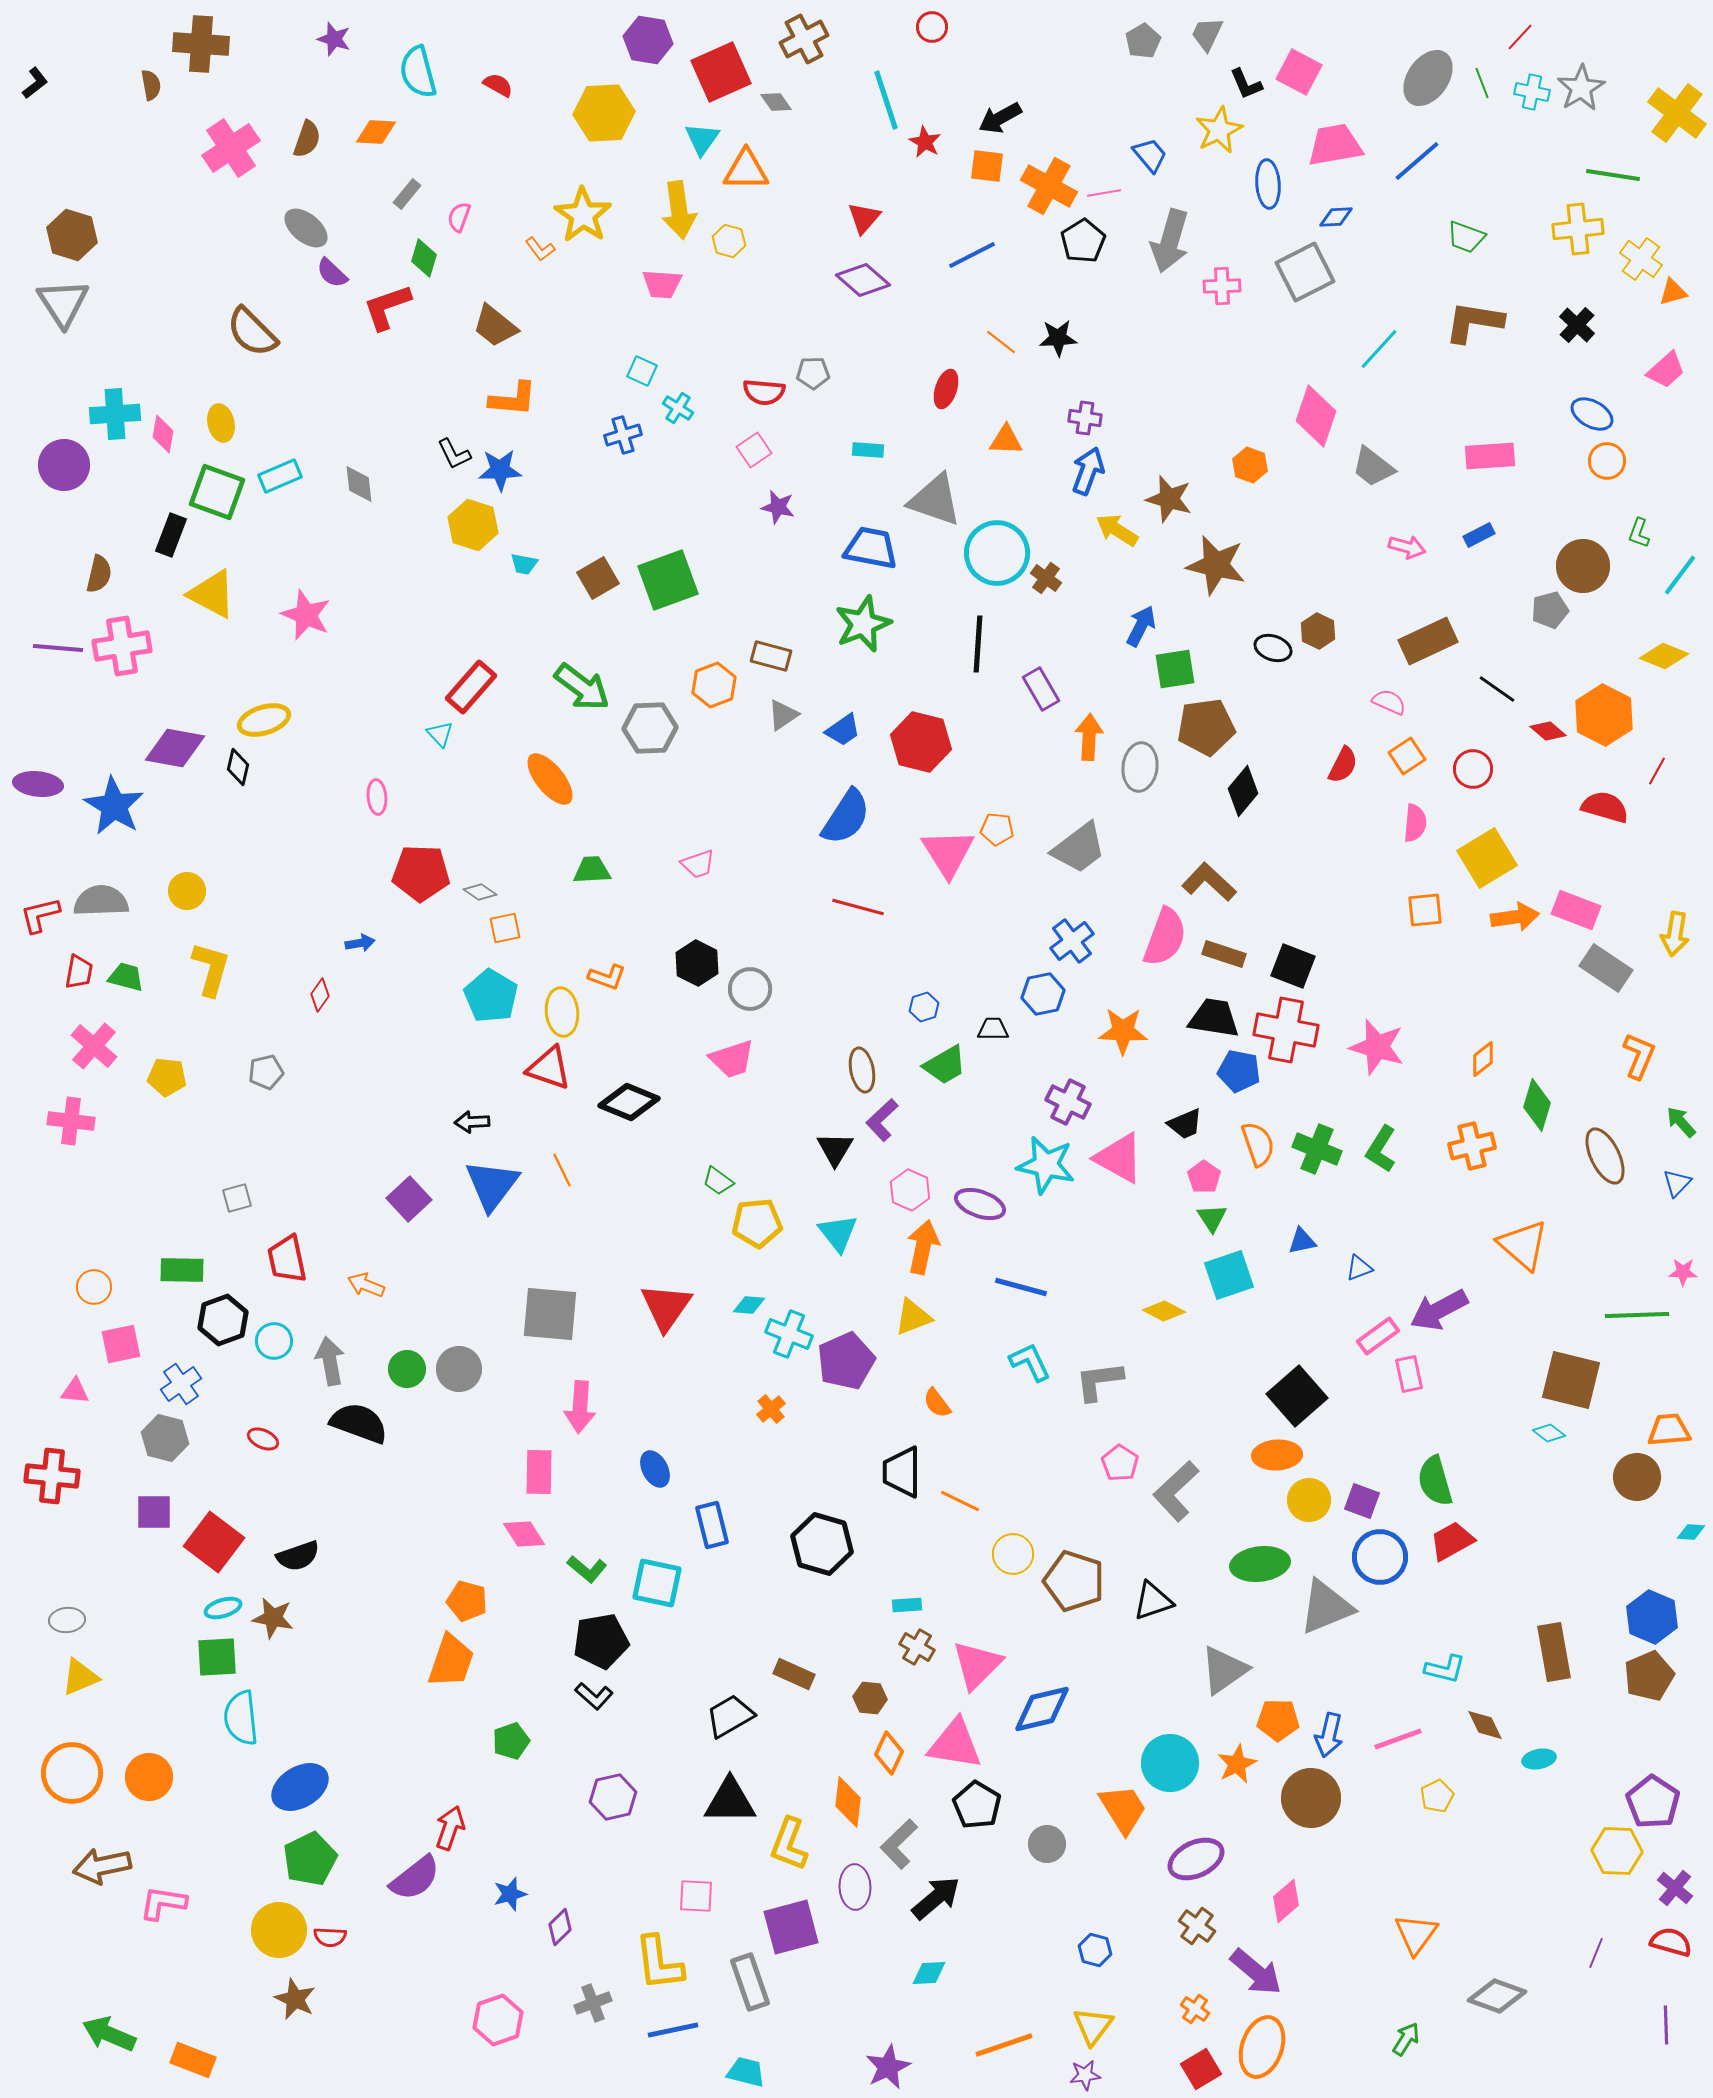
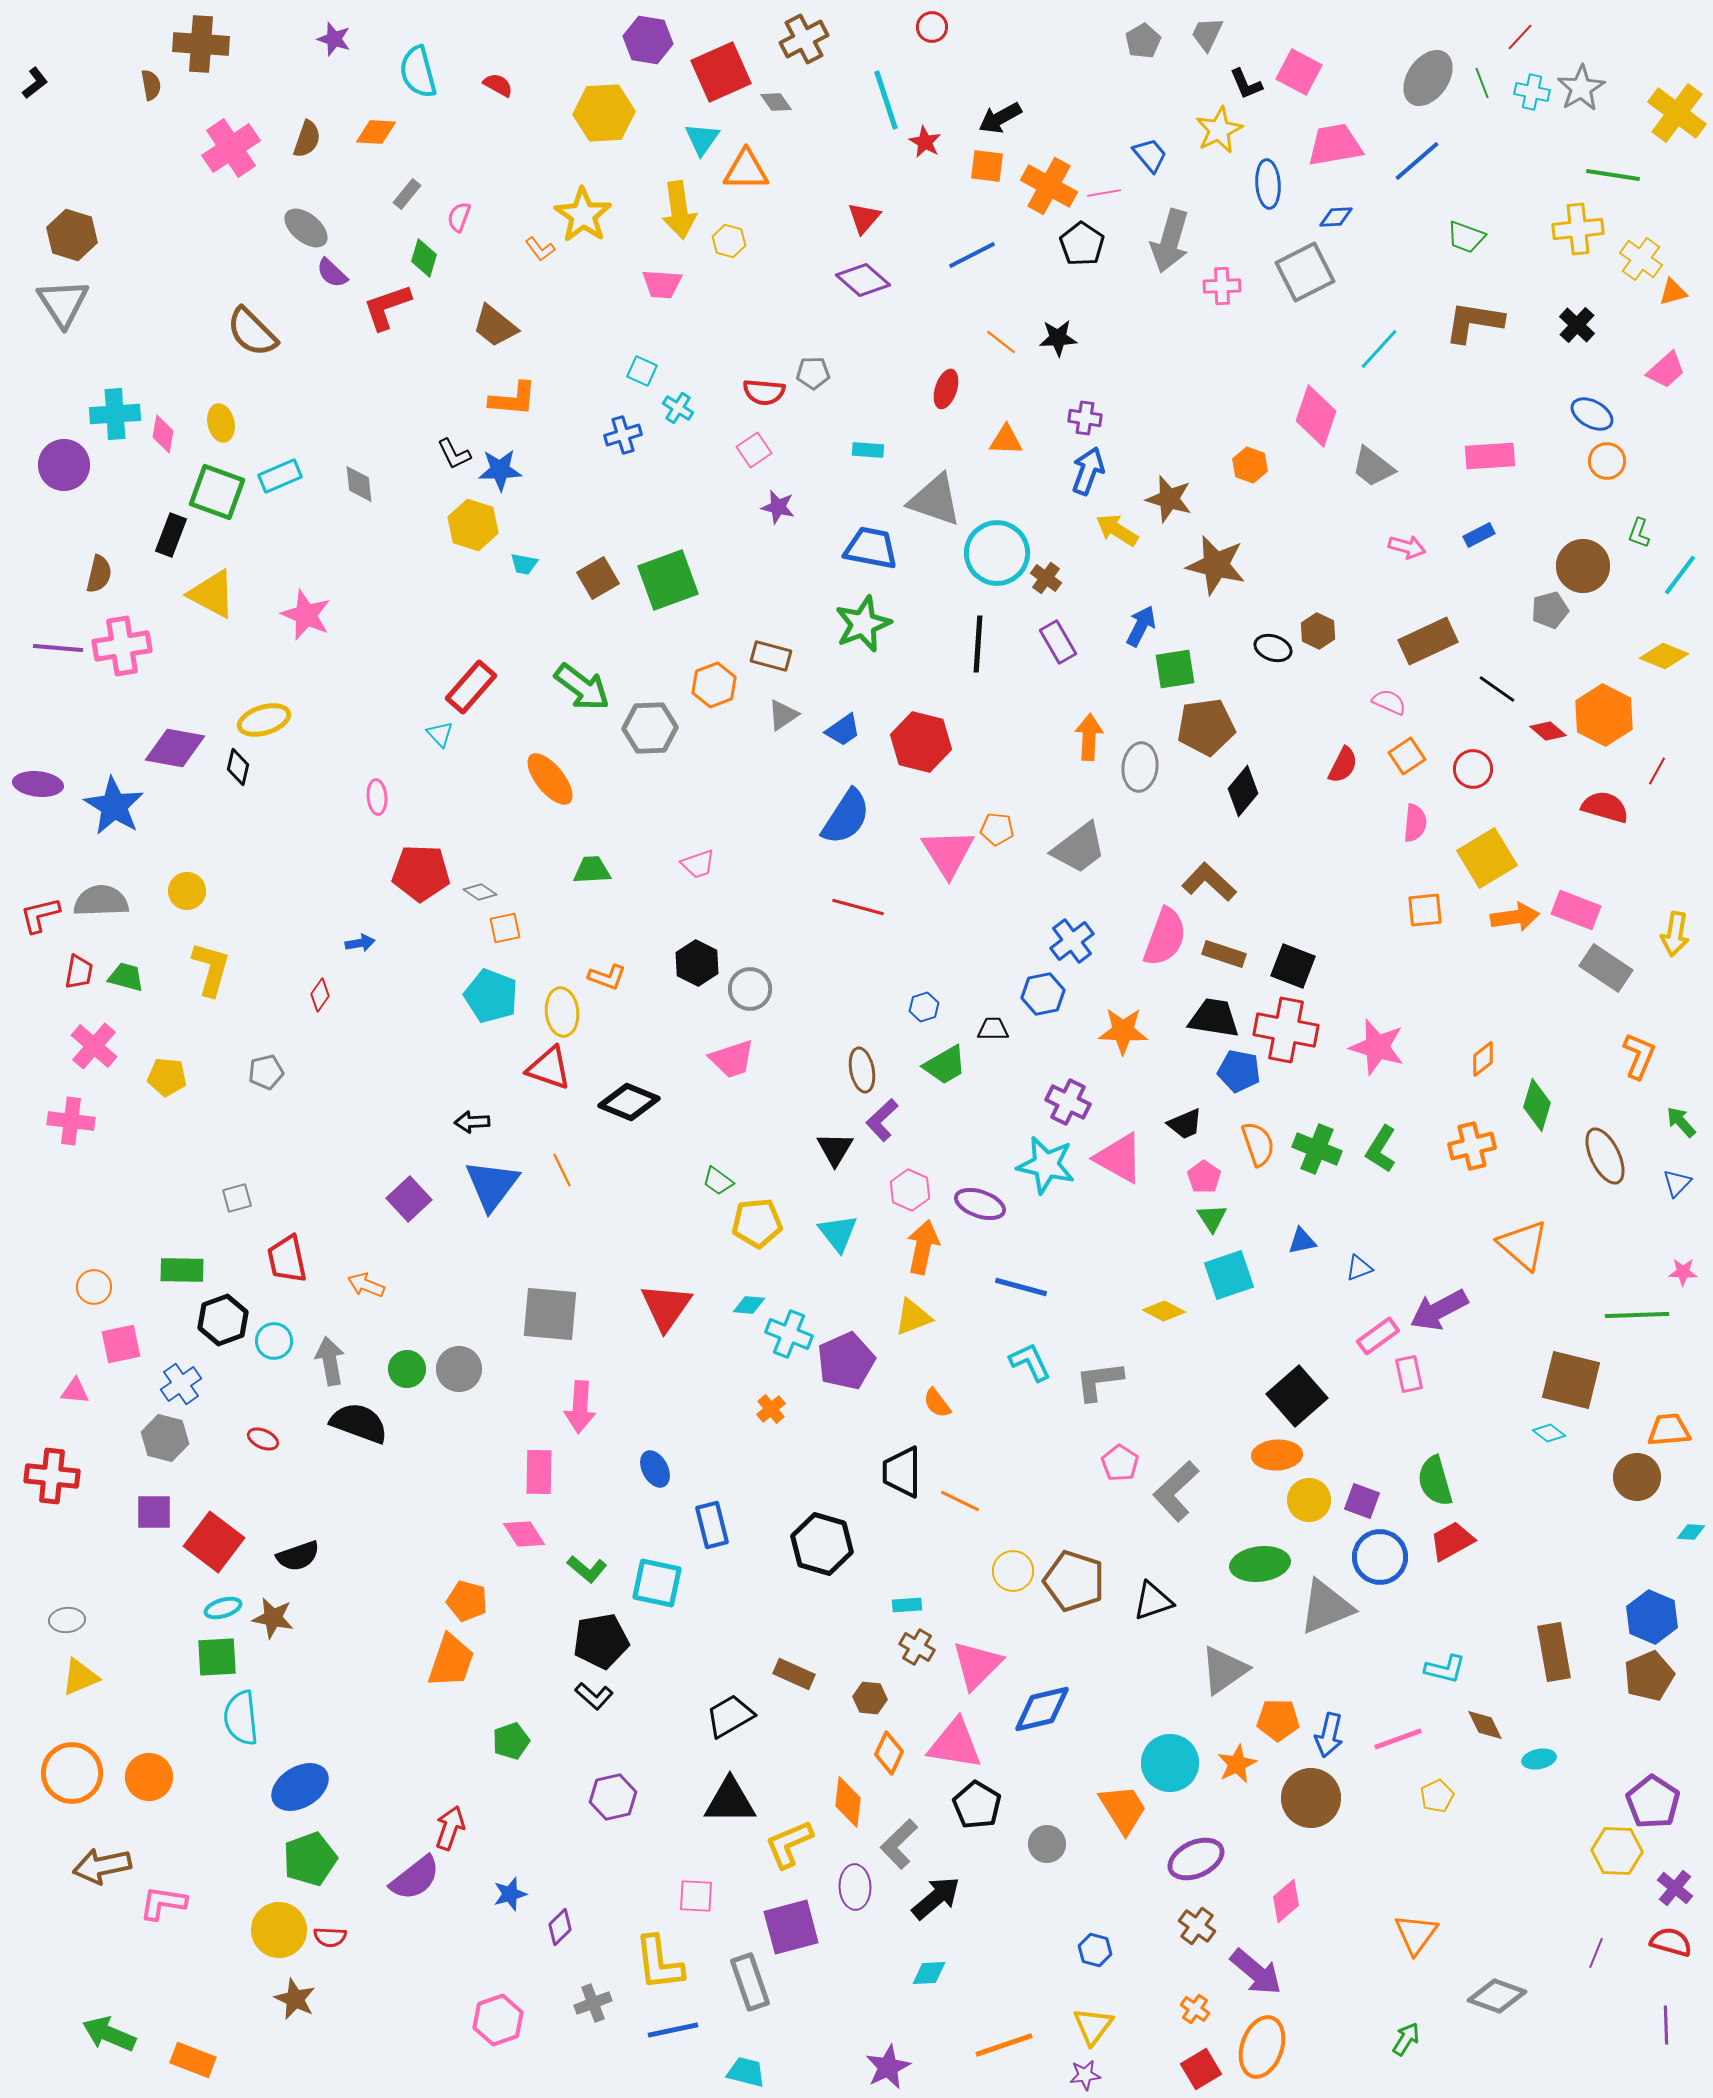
black pentagon at (1083, 241): moved 1 px left, 3 px down; rotated 6 degrees counterclockwise
purple rectangle at (1041, 689): moved 17 px right, 47 px up
cyan pentagon at (491, 996): rotated 10 degrees counterclockwise
yellow circle at (1013, 1554): moved 17 px down
yellow L-shape at (789, 1844): rotated 46 degrees clockwise
green pentagon at (310, 1859): rotated 6 degrees clockwise
